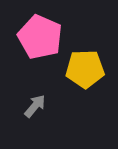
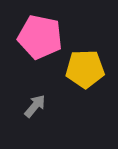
pink pentagon: rotated 12 degrees counterclockwise
